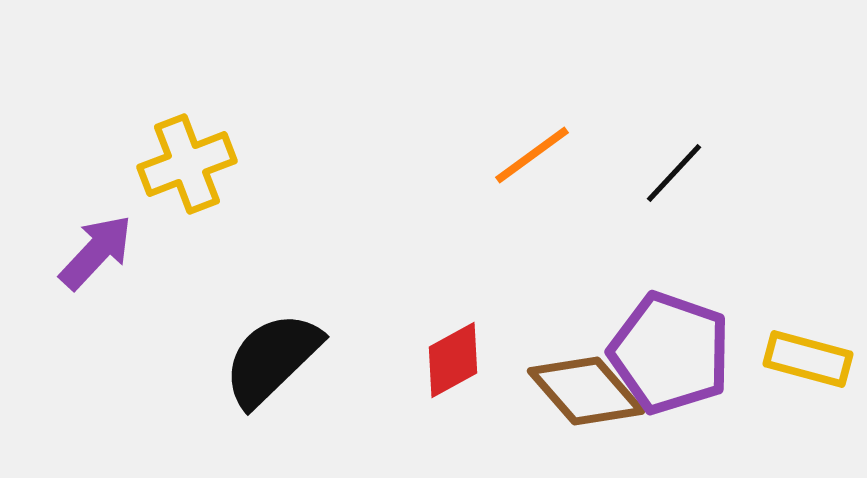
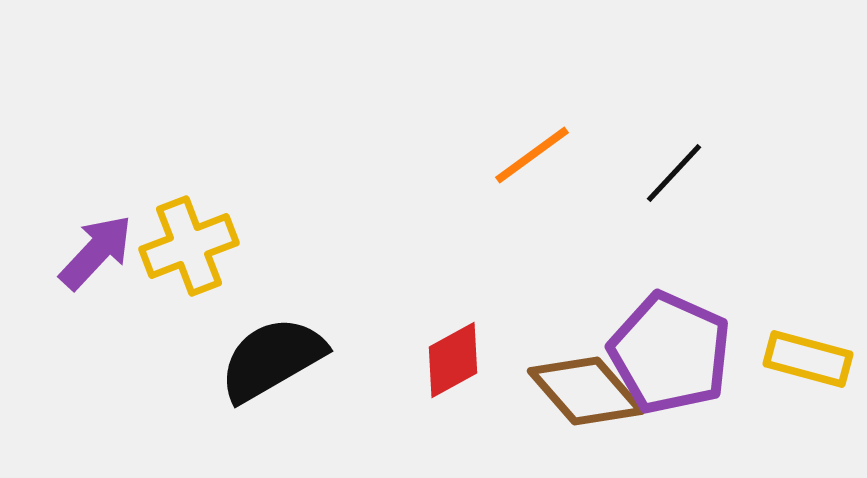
yellow cross: moved 2 px right, 82 px down
purple pentagon: rotated 5 degrees clockwise
black semicircle: rotated 14 degrees clockwise
